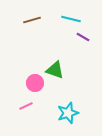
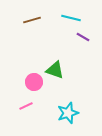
cyan line: moved 1 px up
pink circle: moved 1 px left, 1 px up
